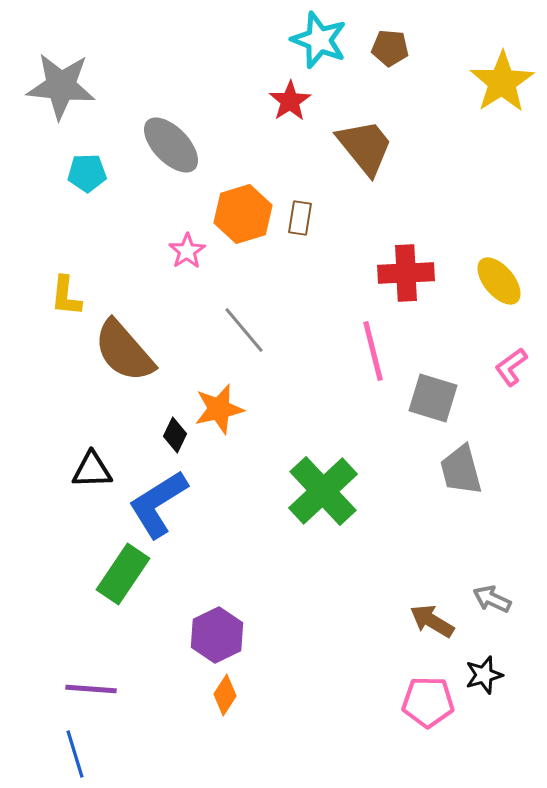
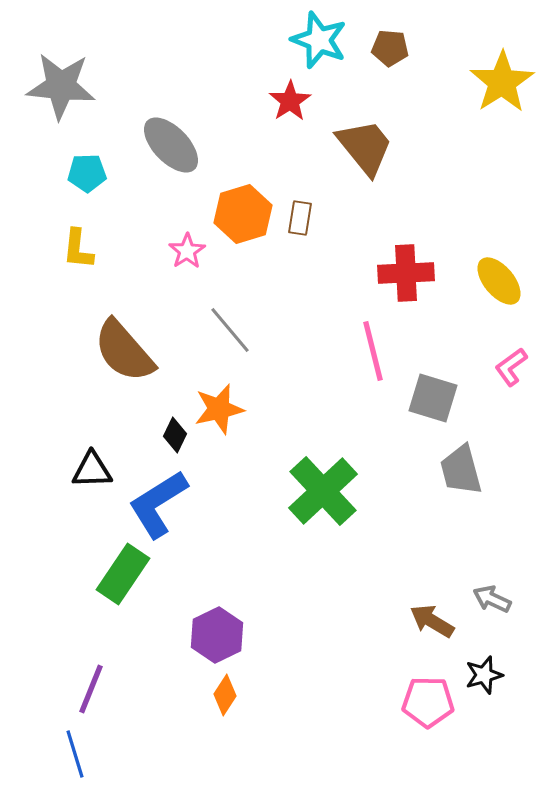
yellow L-shape: moved 12 px right, 47 px up
gray line: moved 14 px left
purple line: rotated 72 degrees counterclockwise
